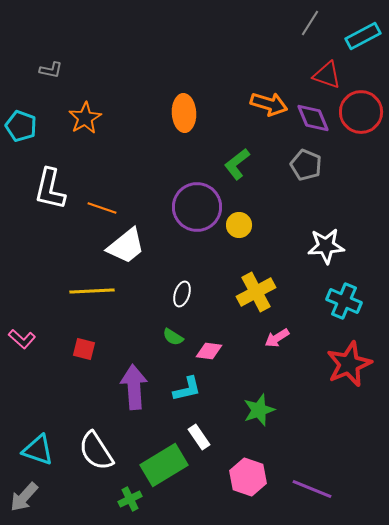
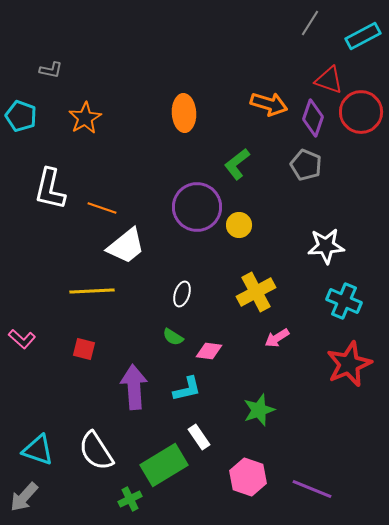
red triangle: moved 2 px right, 5 px down
purple diamond: rotated 42 degrees clockwise
cyan pentagon: moved 10 px up
